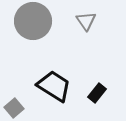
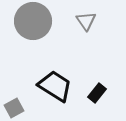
black trapezoid: moved 1 px right
gray square: rotated 12 degrees clockwise
